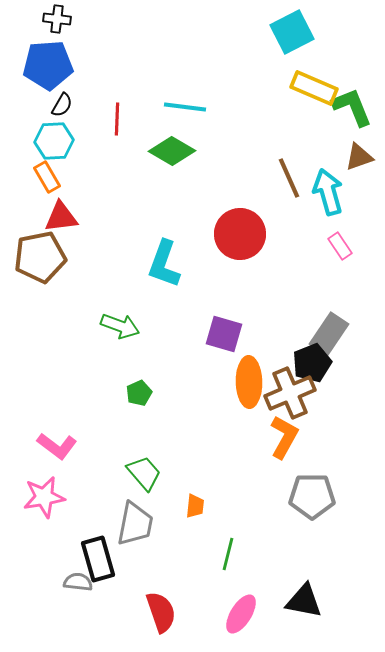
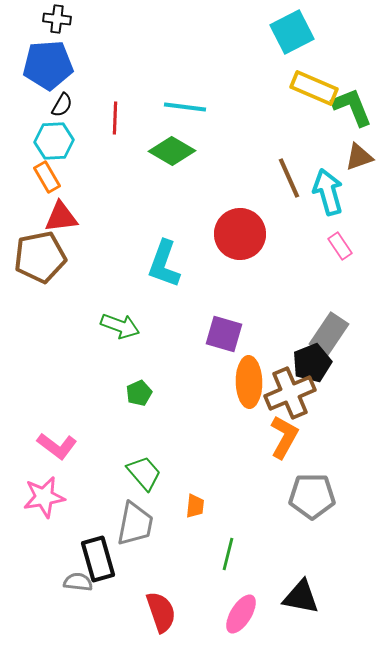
red line: moved 2 px left, 1 px up
black triangle: moved 3 px left, 4 px up
